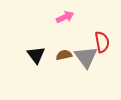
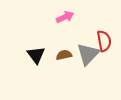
red semicircle: moved 2 px right, 1 px up
gray triangle: moved 2 px right, 3 px up; rotated 20 degrees clockwise
